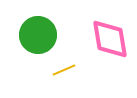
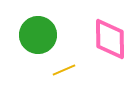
pink diamond: rotated 9 degrees clockwise
